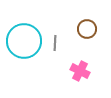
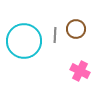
brown circle: moved 11 px left
gray line: moved 8 px up
